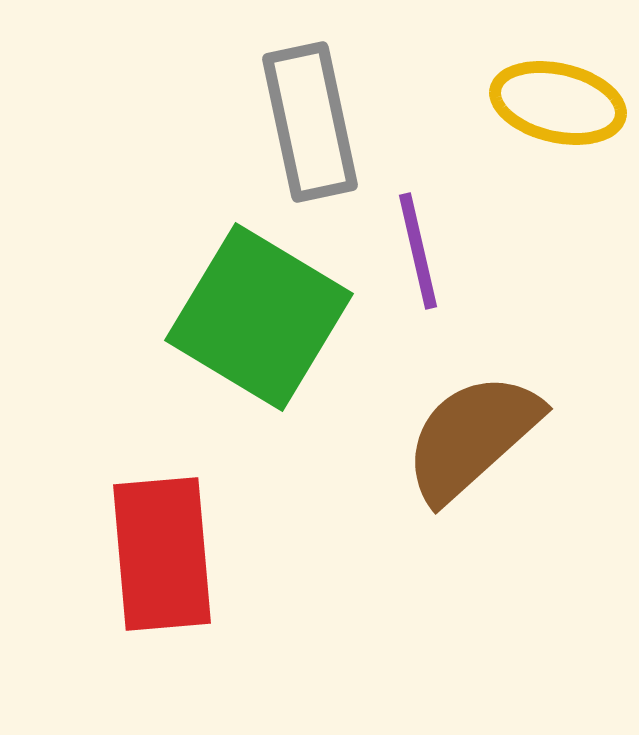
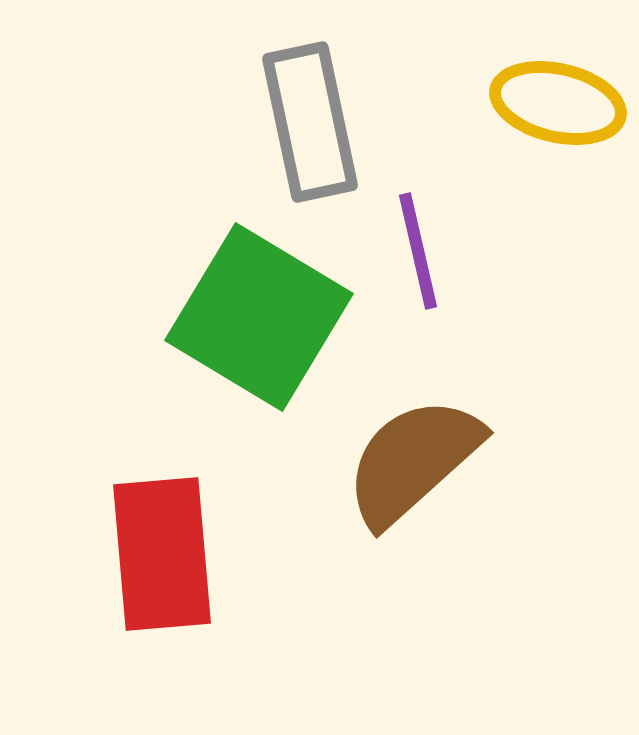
brown semicircle: moved 59 px left, 24 px down
